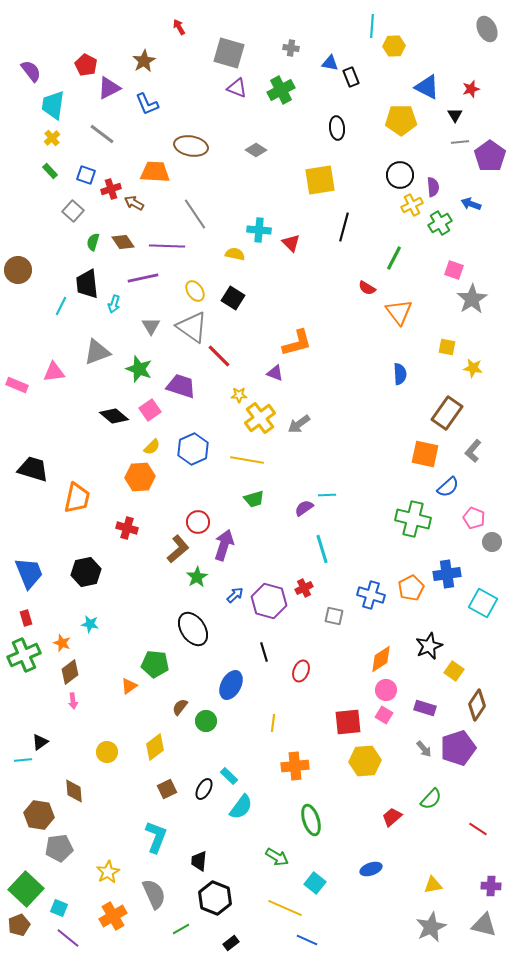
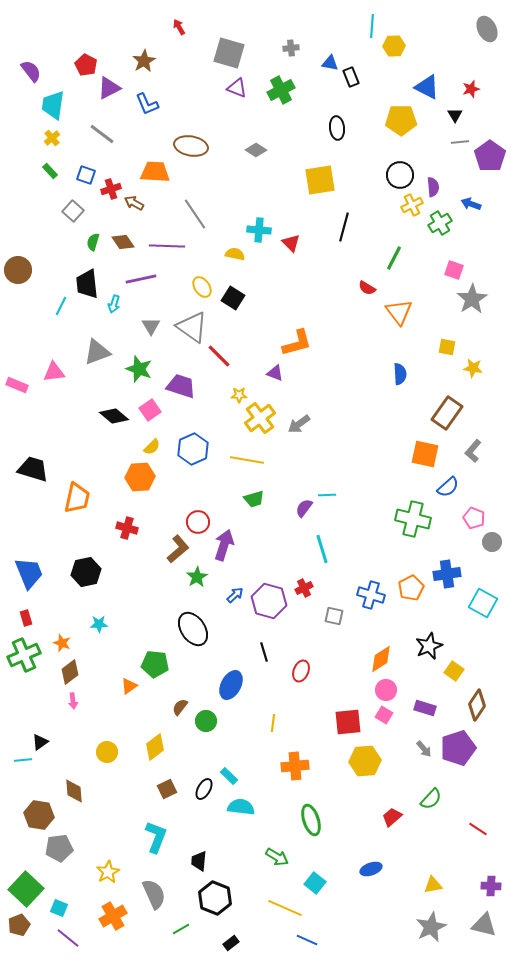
gray cross at (291, 48): rotated 14 degrees counterclockwise
purple line at (143, 278): moved 2 px left, 1 px down
yellow ellipse at (195, 291): moved 7 px right, 4 px up
purple semicircle at (304, 508): rotated 18 degrees counterclockwise
cyan star at (90, 624): moved 9 px right; rotated 12 degrees counterclockwise
cyan semicircle at (241, 807): rotated 120 degrees counterclockwise
